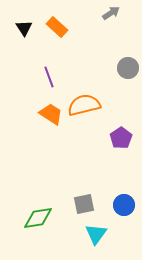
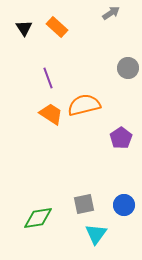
purple line: moved 1 px left, 1 px down
